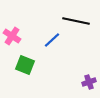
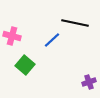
black line: moved 1 px left, 2 px down
pink cross: rotated 18 degrees counterclockwise
green square: rotated 18 degrees clockwise
